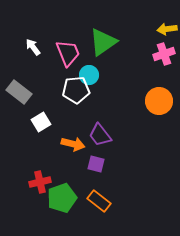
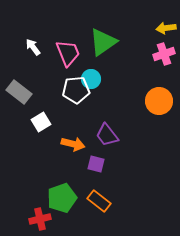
yellow arrow: moved 1 px left, 1 px up
cyan circle: moved 2 px right, 4 px down
purple trapezoid: moved 7 px right
red cross: moved 37 px down
